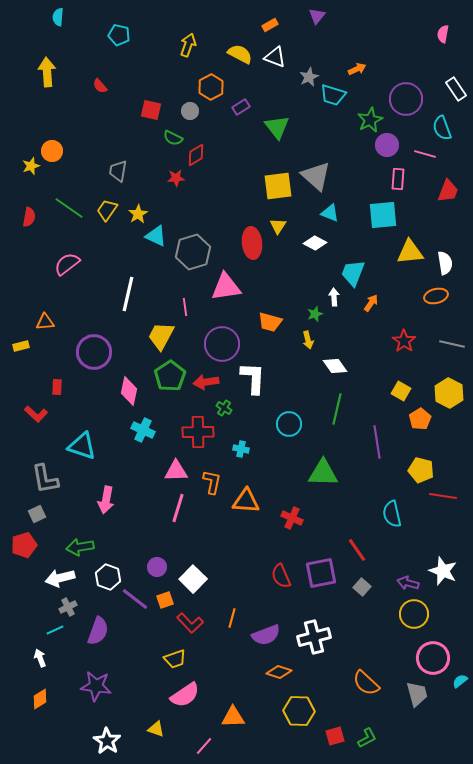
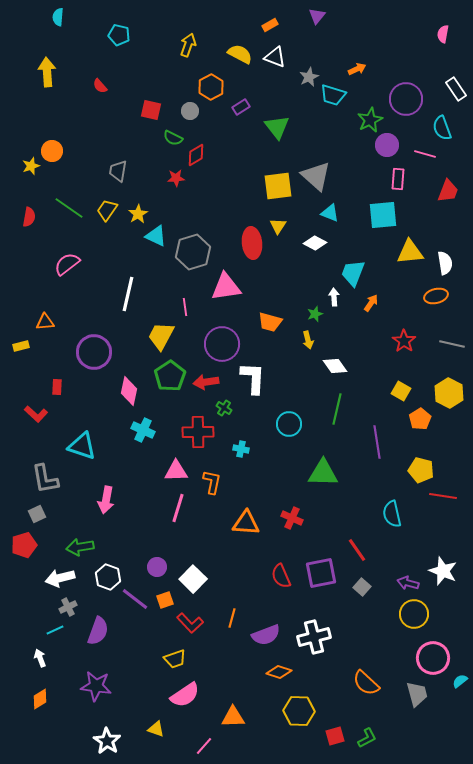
orange triangle at (246, 501): moved 22 px down
